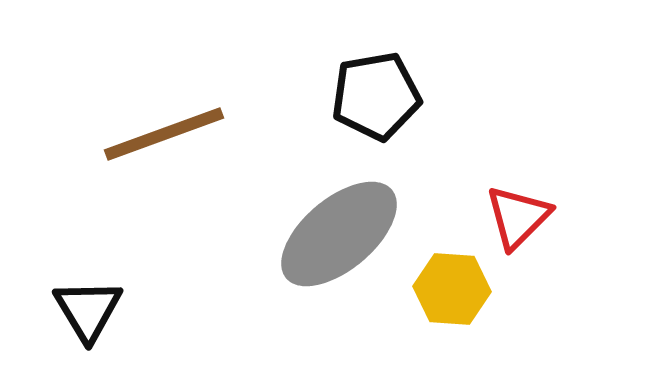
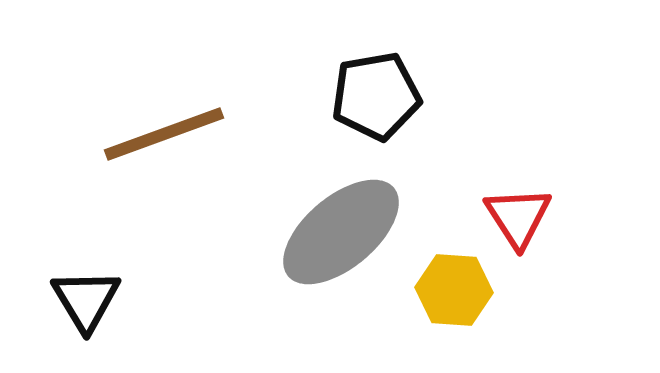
red triangle: rotated 18 degrees counterclockwise
gray ellipse: moved 2 px right, 2 px up
yellow hexagon: moved 2 px right, 1 px down
black triangle: moved 2 px left, 10 px up
